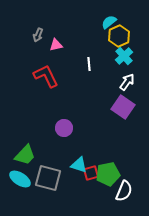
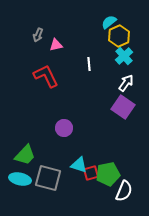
white arrow: moved 1 px left, 1 px down
cyan ellipse: rotated 20 degrees counterclockwise
